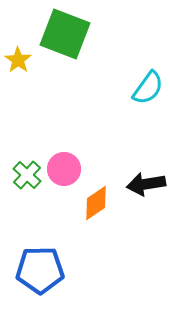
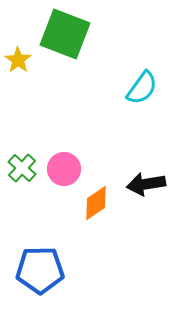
cyan semicircle: moved 6 px left
green cross: moved 5 px left, 7 px up
